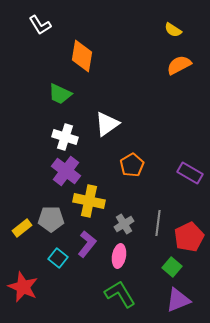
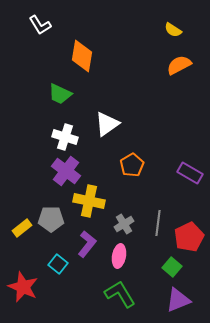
cyan square: moved 6 px down
